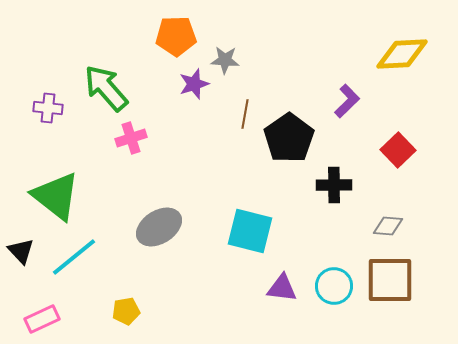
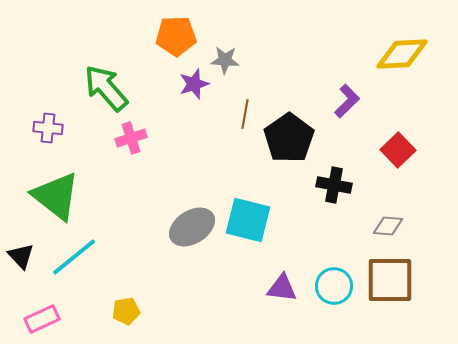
purple cross: moved 20 px down
black cross: rotated 12 degrees clockwise
gray ellipse: moved 33 px right
cyan square: moved 2 px left, 11 px up
black triangle: moved 5 px down
